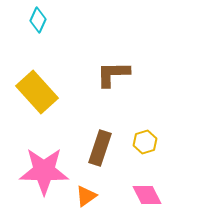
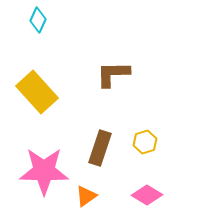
pink diamond: rotated 32 degrees counterclockwise
